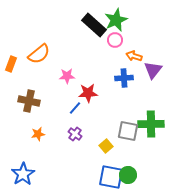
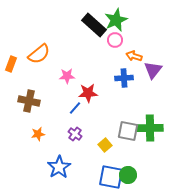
green cross: moved 1 px left, 4 px down
yellow square: moved 1 px left, 1 px up
blue star: moved 36 px right, 7 px up
